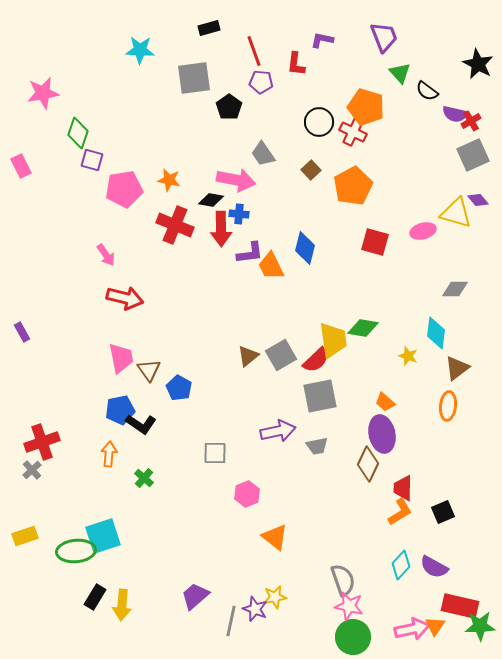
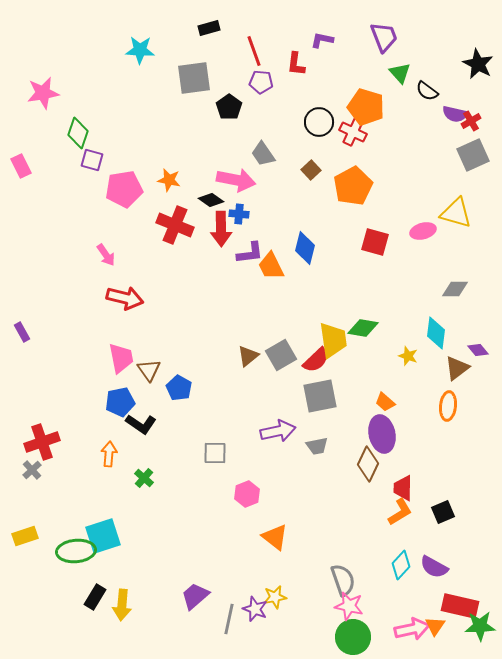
black diamond at (211, 200): rotated 25 degrees clockwise
purple diamond at (478, 200): moved 150 px down
blue pentagon at (120, 410): moved 8 px up
gray line at (231, 621): moved 2 px left, 2 px up
